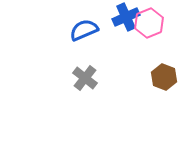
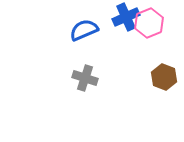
gray cross: rotated 20 degrees counterclockwise
